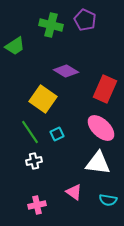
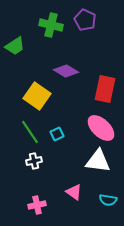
red rectangle: rotated 12 degrees counterclockwise
yellow square: moved 6 px left, 3 px up
white triangle: moved 2 px up
